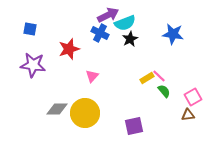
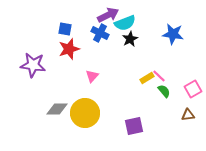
blue square: moved 35 px right
pink square: moved 8 px up
